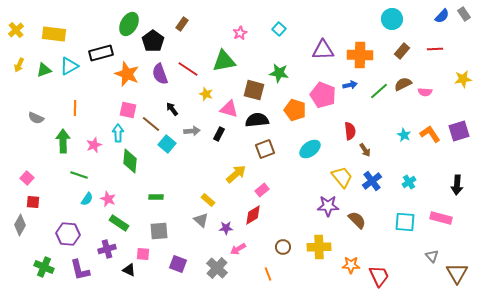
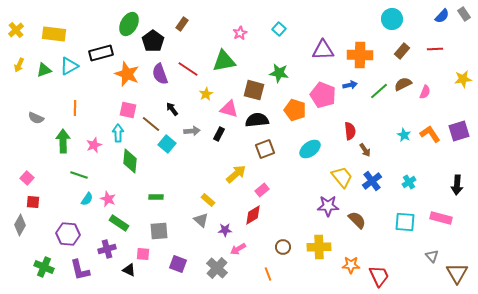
pink semicircle at (425, 92): rotated 72 degrees counterclockwise
yellow star at (206, 94): rotated 24 degrees clockwise
purple star at (226, 228): moved 1 px left, 2 px down
